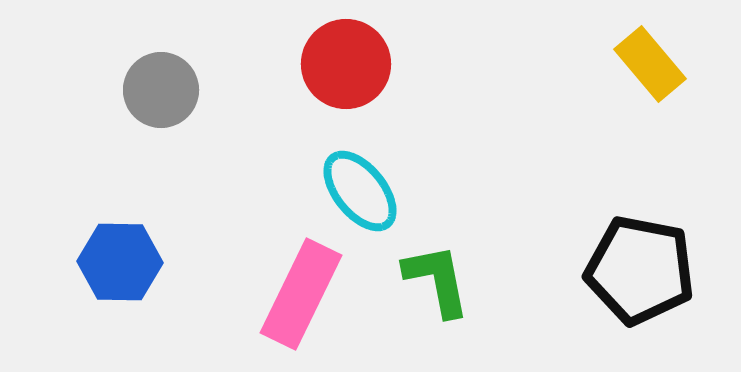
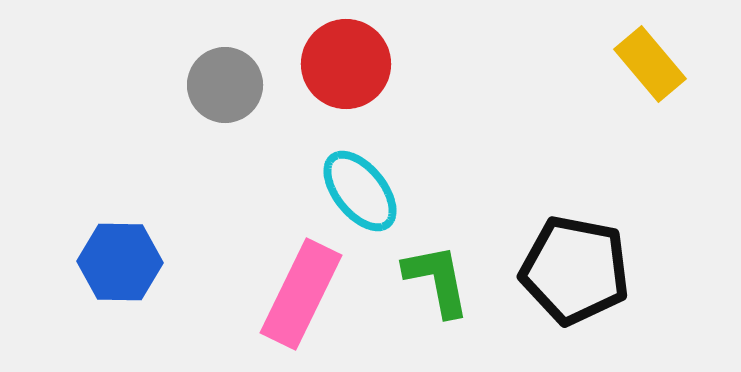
gray circle: moved 64 px right, 5 px up
black pentagon: moved 65 px left
